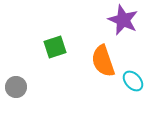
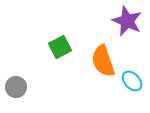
purple star: moved 4 px right, 1 px down
green square: moved 5 px right; rotated 10 degrees counterclockwise
cyan ellipse: moved 1 px left
